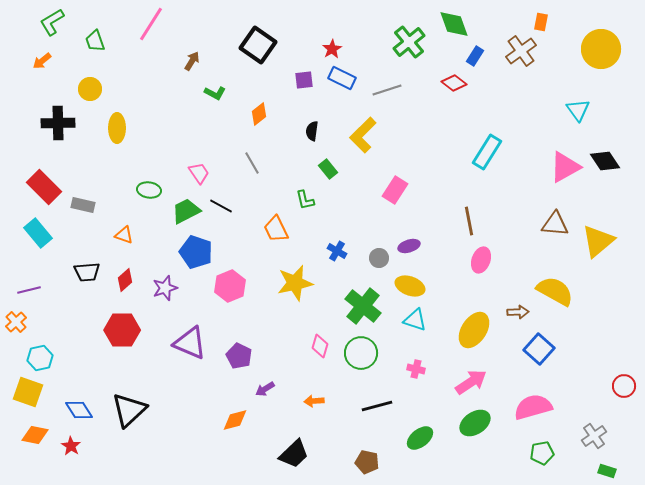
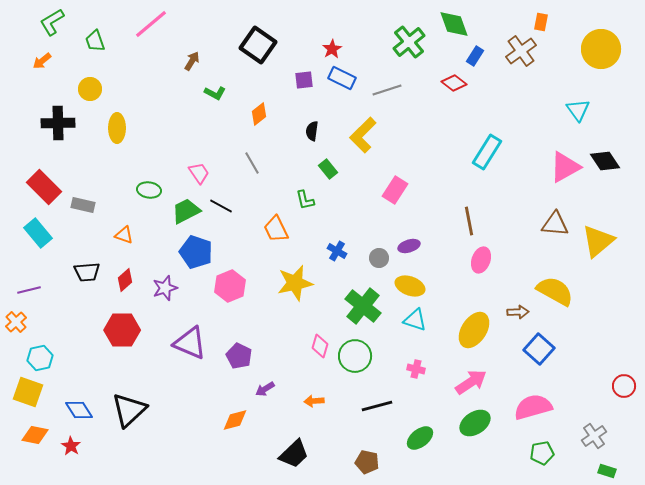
pink line at (151, 24): rotated 18 degrees clockwise
green circle at (361, 353): moved 6 px left, 3 px down
